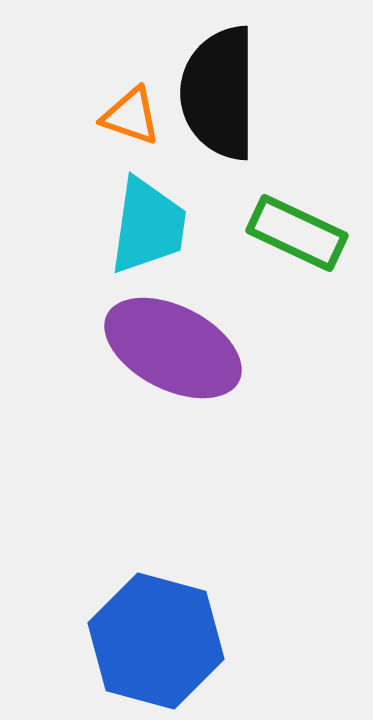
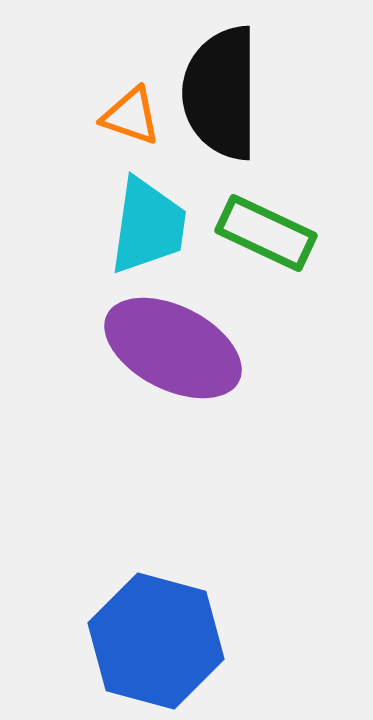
black semicircle: moved 2 px right
green rectangle: moved 31 px left
